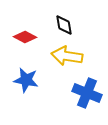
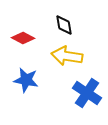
red diamond: moved 2 px left, 1 px down
blue cross: rotated 12 degrees clockwise
